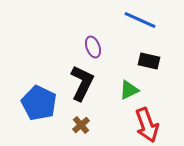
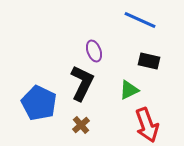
purple ellipse: moved 1 px right, 4 px down
